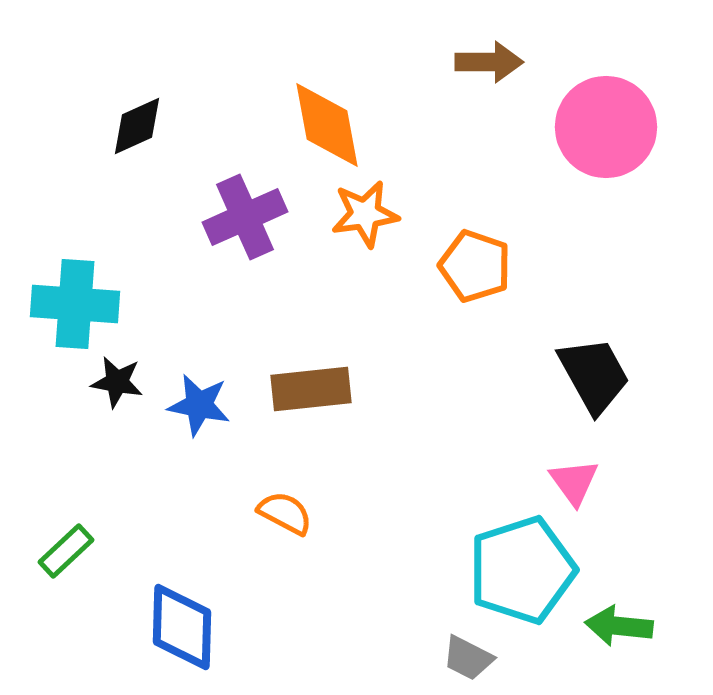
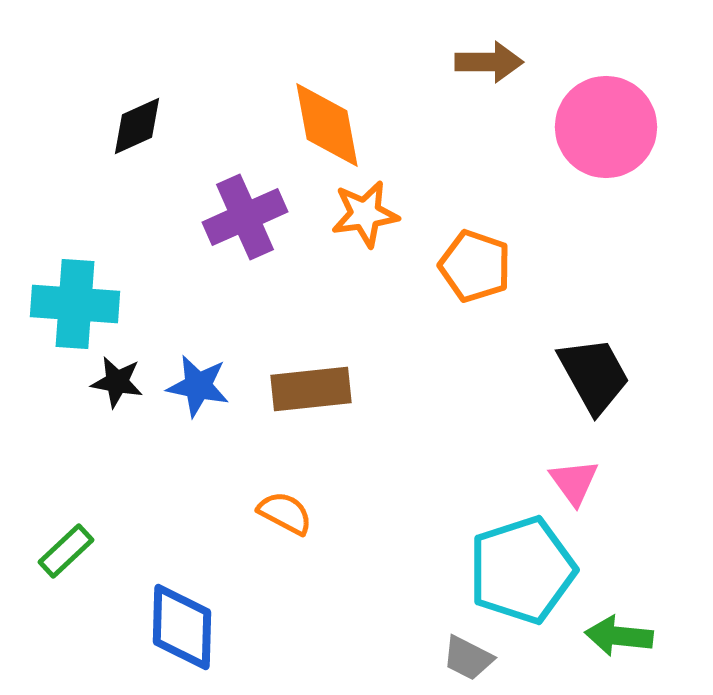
blue star: moved 1 px left, 19 px up
green arrow: moved 10 px down
